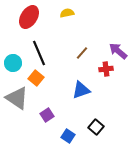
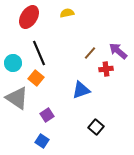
brown line: moved 8 px right
blue square: moved 26 px left, 5 px down
